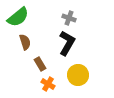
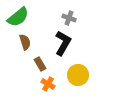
black L-shape: moved 4 px left
